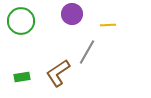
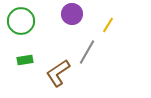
yellow line: rotated 56 degrees counterclockwise
green rectangle: moved 3 px right, 17 px up
